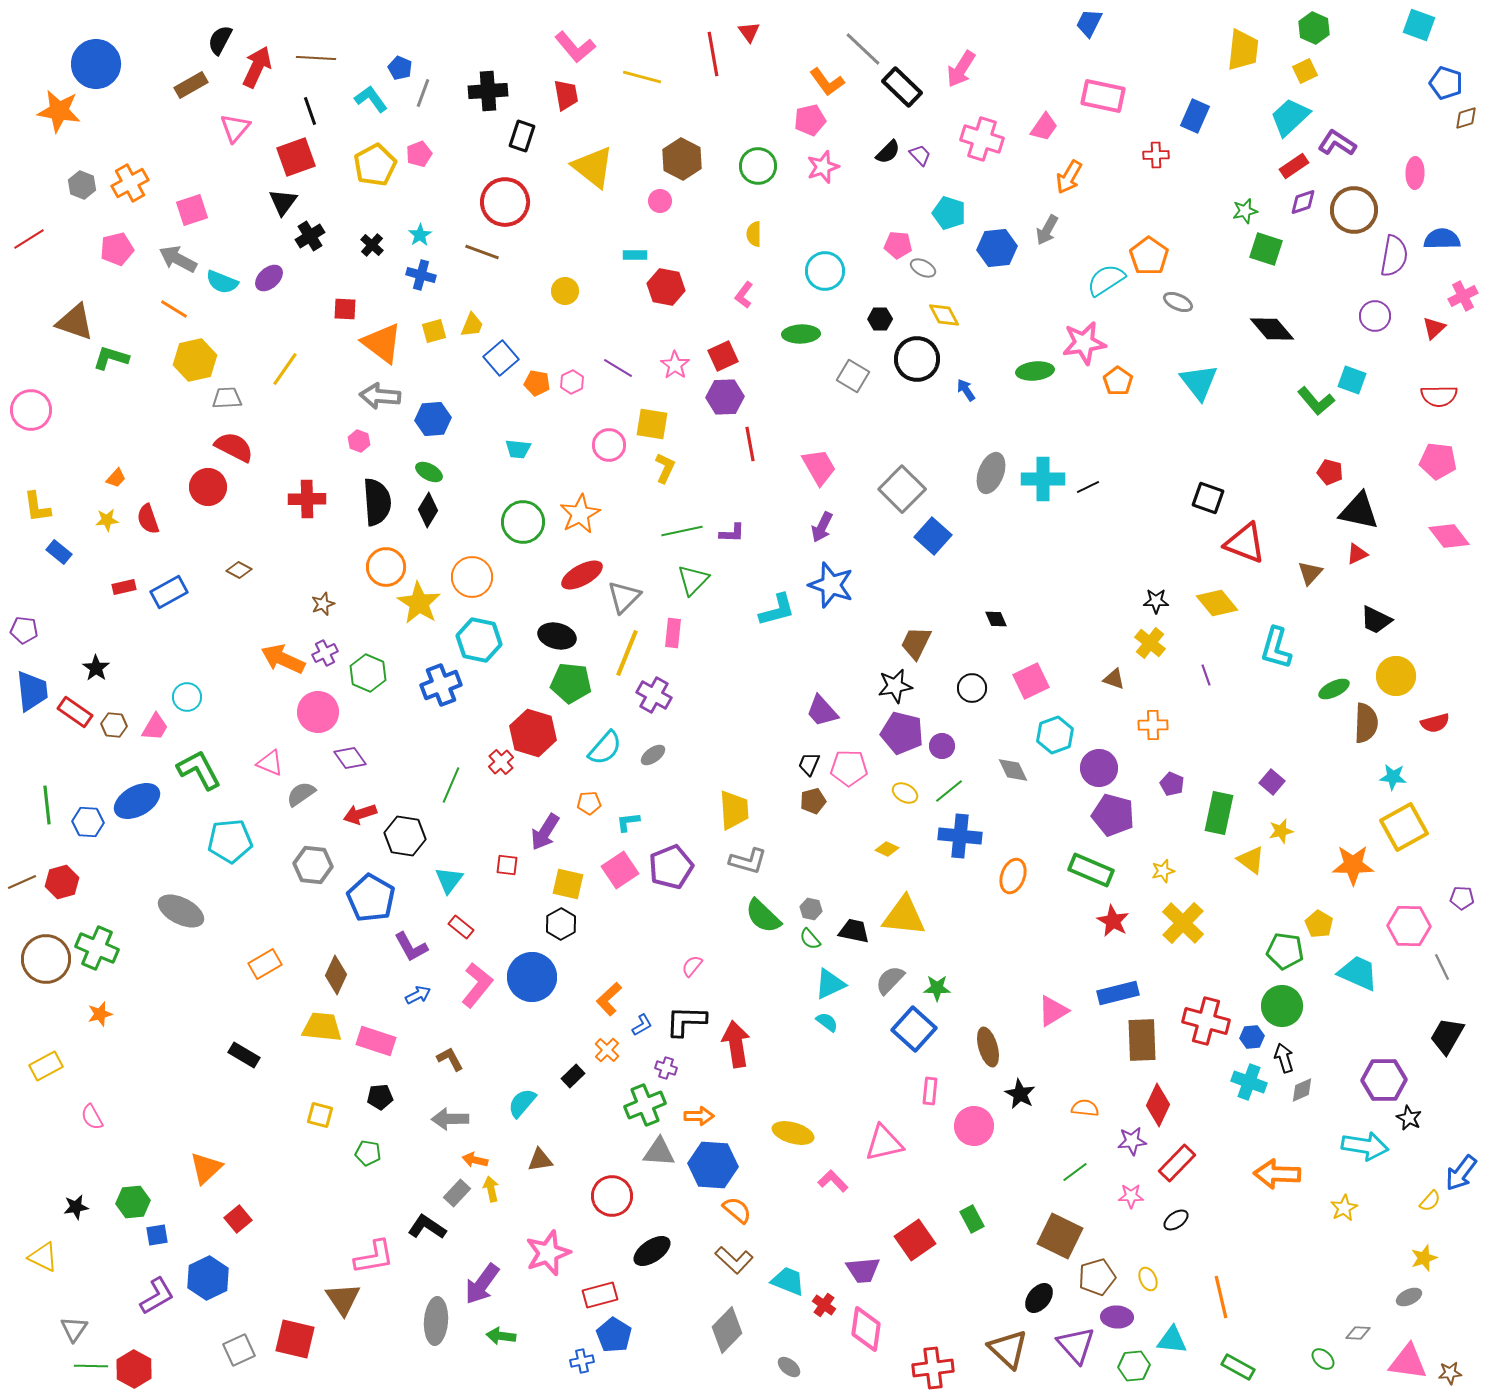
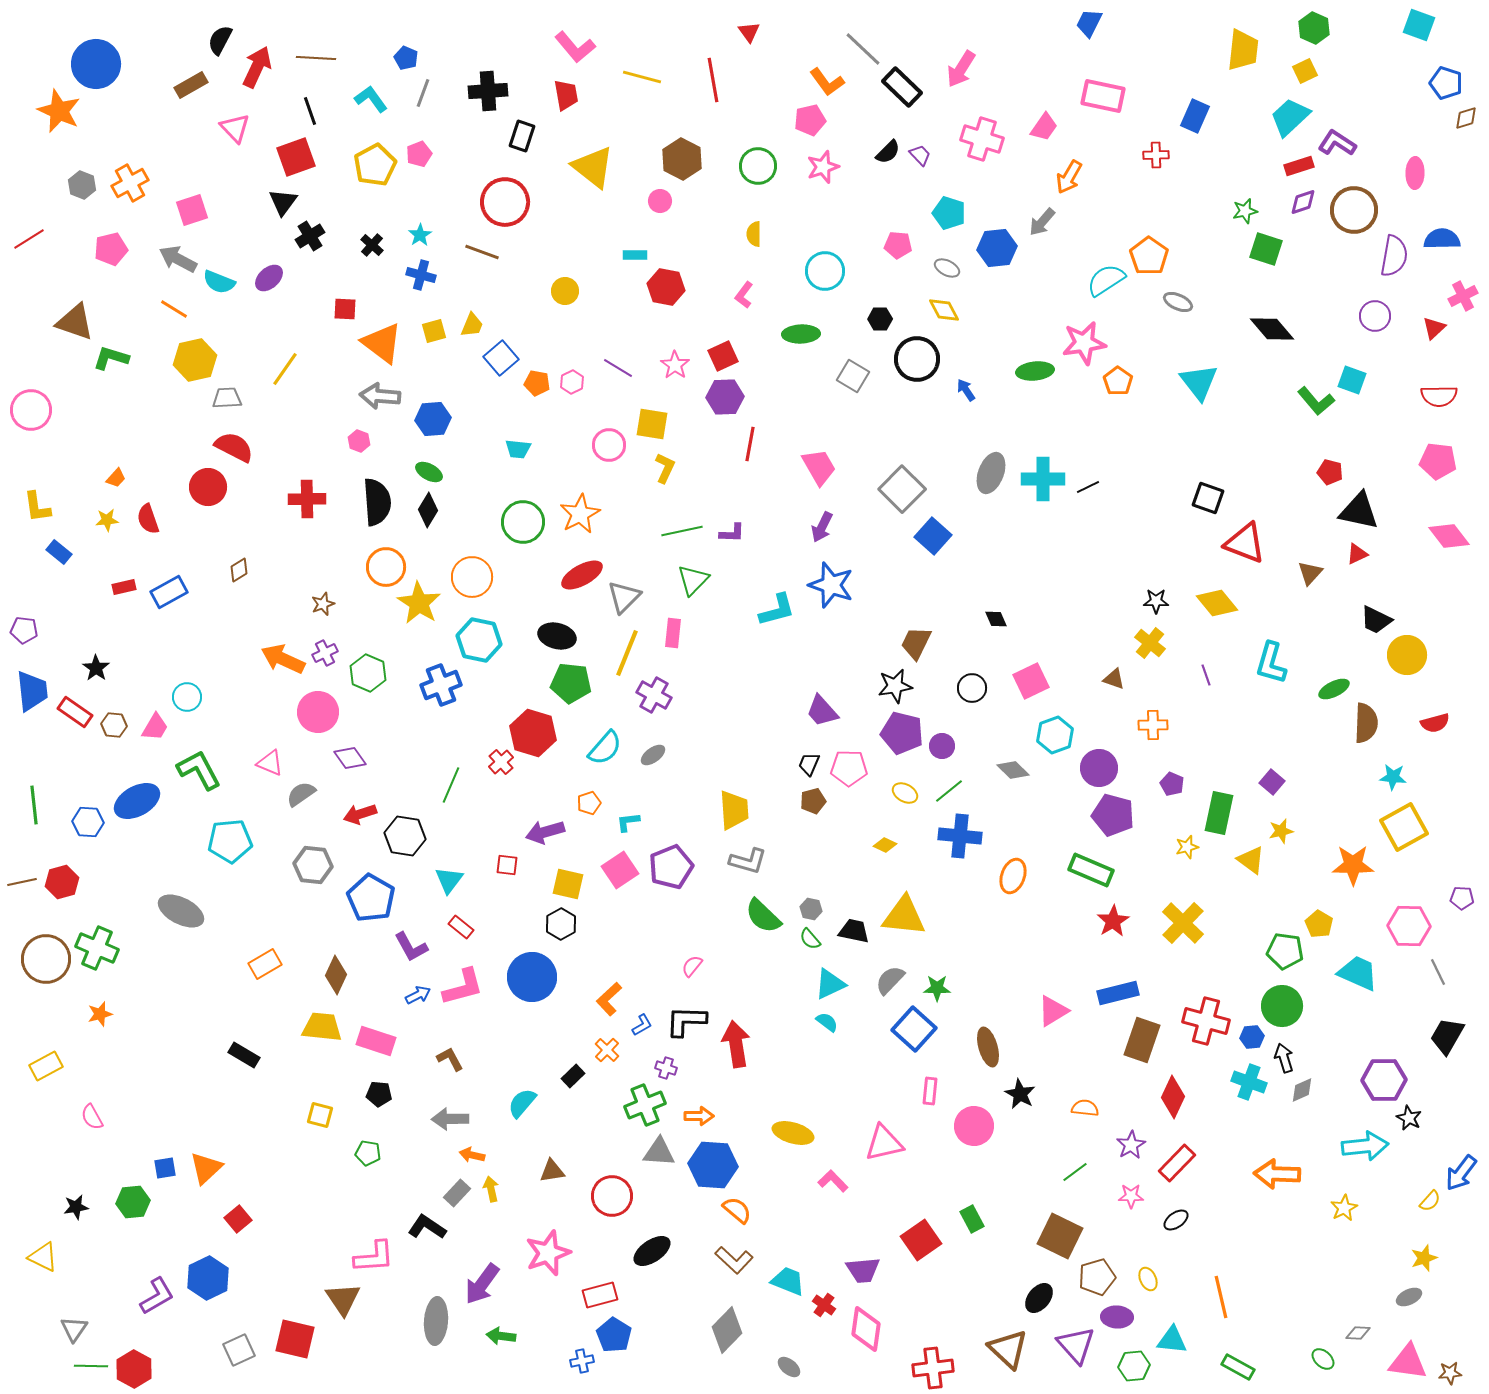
red line at (713, 54): moved 26 px down
blue pentagon at (400, 68): moved 6 px right, 10 px up
orange star at (59, 111): rotated 15 degrees clockwise
pink triangle at (235, 128): rotated 24 degrees counterclockwise
red rectangle at (1294, 166): moved 5 px right; rotated 16 degrees clockwise
gray arrow at (1047, 230): moved 5 px left, 8 px up; rotated 12 degrees clockwise
pink pentagon at (117, 249): moved 6 px left
gray ellipse at (923, 268): moved 24 px right
cyan semicircle at (222, 282): moved 3 px left
yellow diamond at (944, 315): moved 5 px up
red line at (750, 444): rotated 20 degrees clockwise
brown diamond at (239, 570): rotated 60 degrees counterclockwise
cyan L-shape at (1276, 648): moved 5 px left, 15 px down
yellow circle at (1396, 676): moved 11 px right, 21 px up
gray diamond at (1013, 770): rotated 20 degrees counterclockwise
orange pentagon at (589, 803): rotated 15 degrees counterclockwise
green line at (47, 805): moved 13 px left
purple arrow at (545, 832): rotated 42 degrees clockwise
yellow diamond at (887, 849): moved 2 px left, 4 px up
yellow star at (1163, 871): moved 24 px right, 24 px up
brown line at (22, 882): rotated 12 degrees clockwise
red star at (1113, 921): rotated 12 degrees clockwise
gray line at (1442, 967): moved 4 px left, 5 px down
pink L-shape at (477, 985): moved 14 px left, 2 px down; rotated 36 degrees clockwise
brown rectangle at (1142, 1040): rotated 21 degrees clockwise
black pentagon at (380, 1097): moved 1 px left, 3 px up; rotated 10 degrees clockwise
red diamond at (1158, 1105): moved 15 px right, 8 px up
purple star at (1132, 1141): moved 1 px left, 4 px down; rotated 24 degrees counterclockwise
cyan arrow at (1365, 1146): rotated 15 degrees counterclockwise
orange arrow at (475, 1160): moved 3 px left, 5 px up
brown triangle at (540, 1160): moved 12 px right, 11 px down
blue square at (157, 1235): moved 8 px right, 67 px up
red square at (915, 1240): moved 6 px right
pink L-shape at (374, 1257): rotated 6 degrees clockwise
